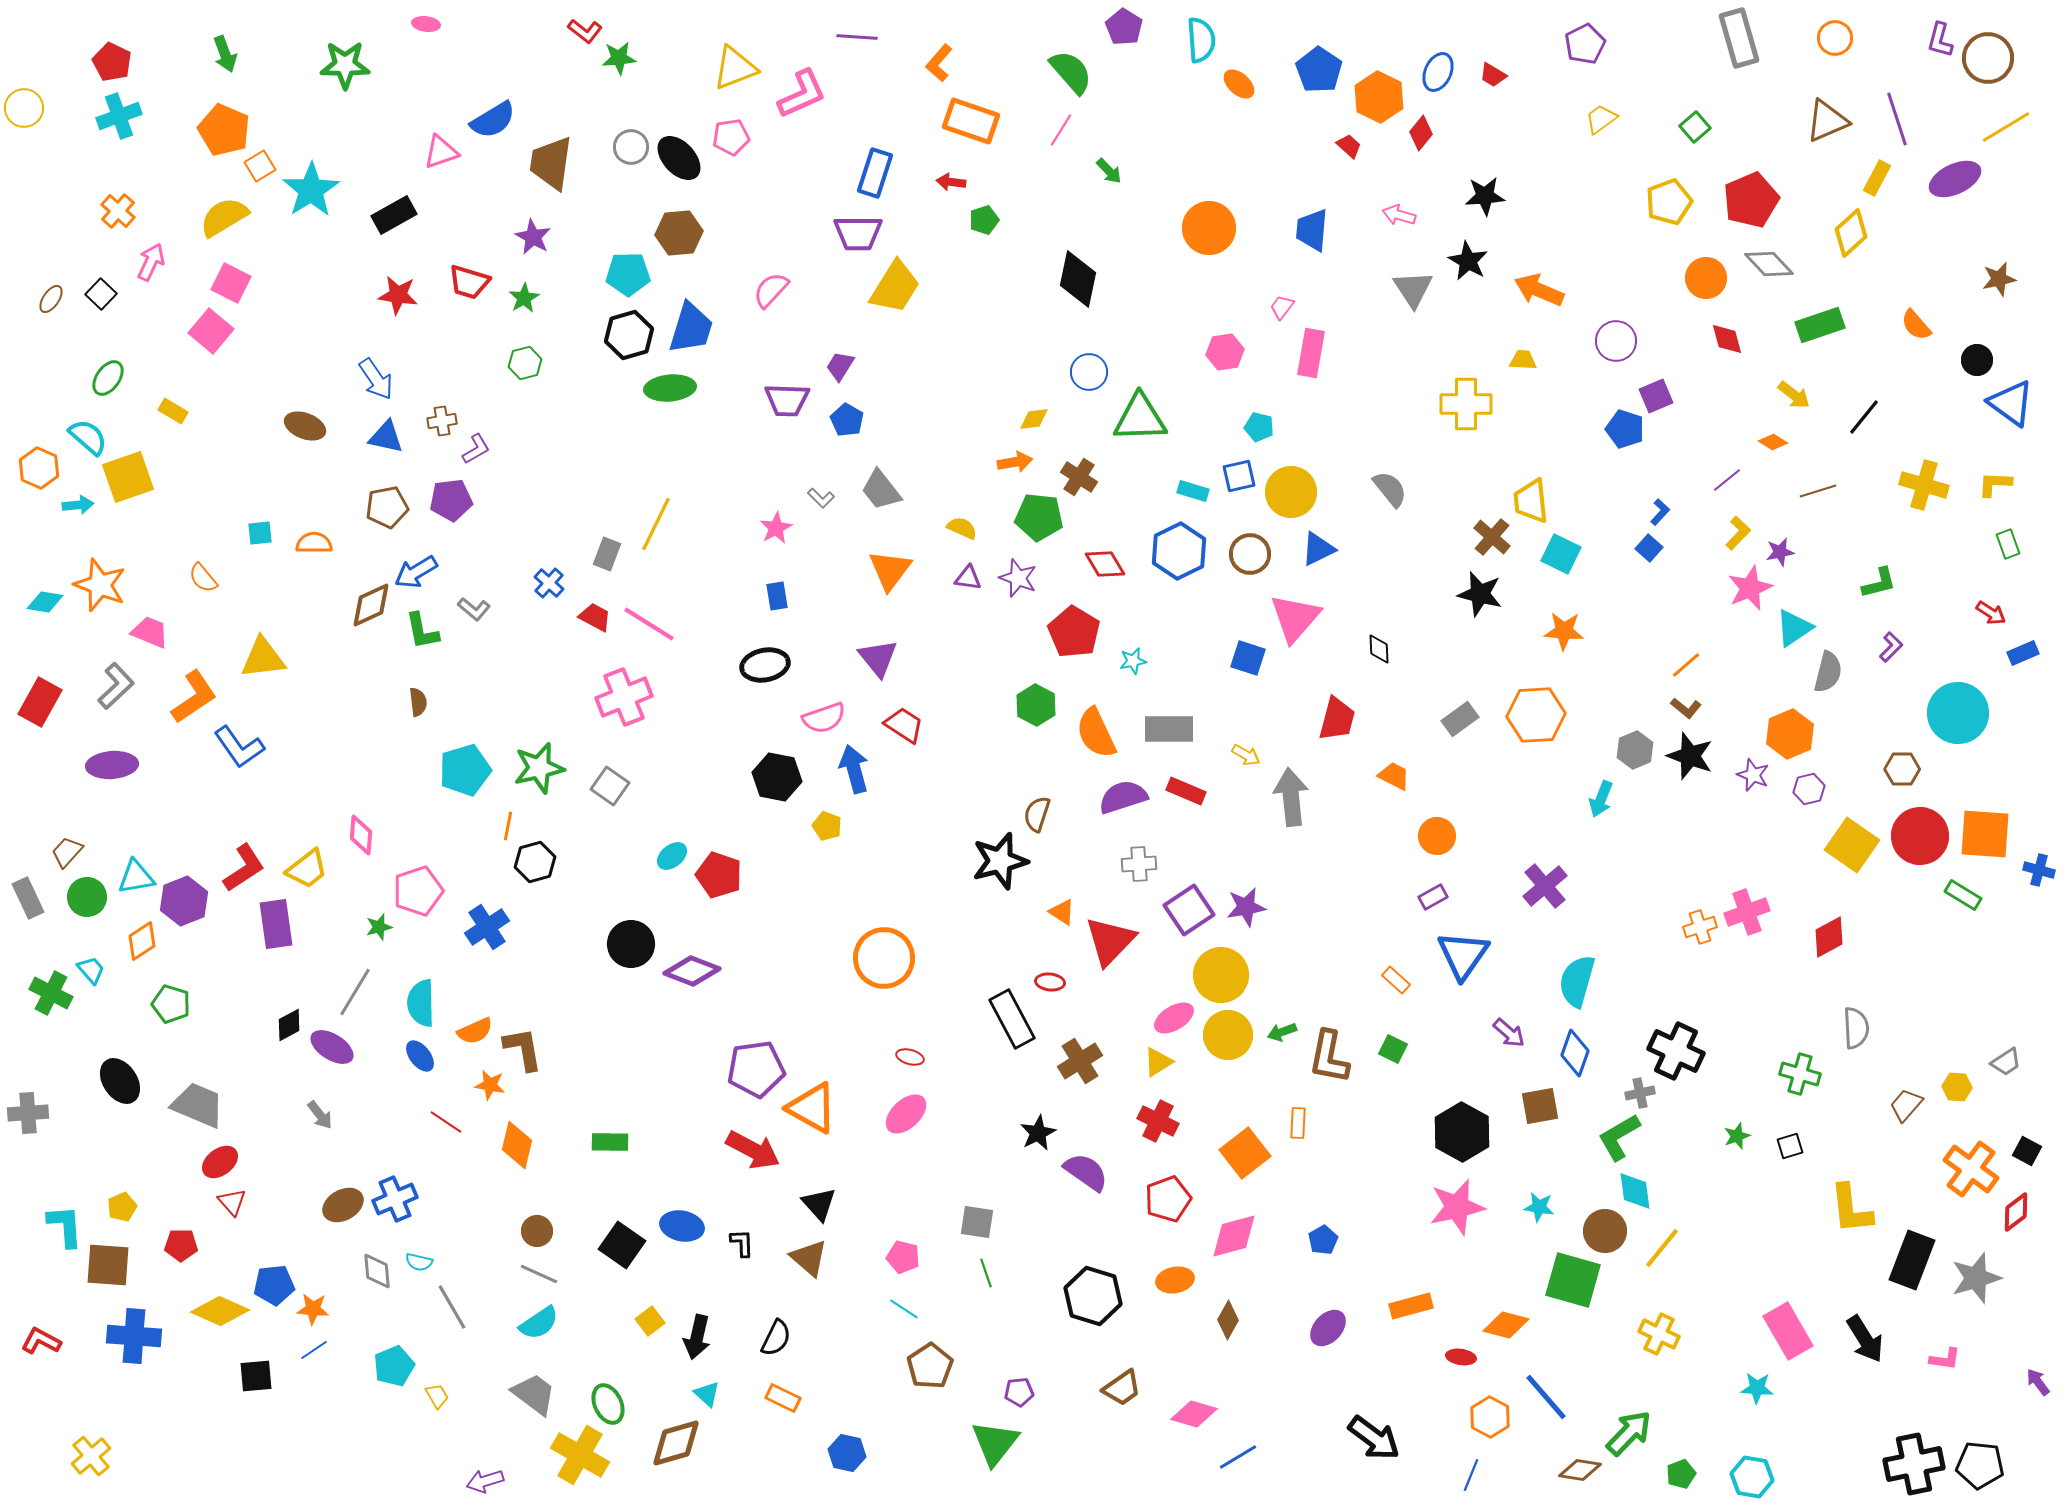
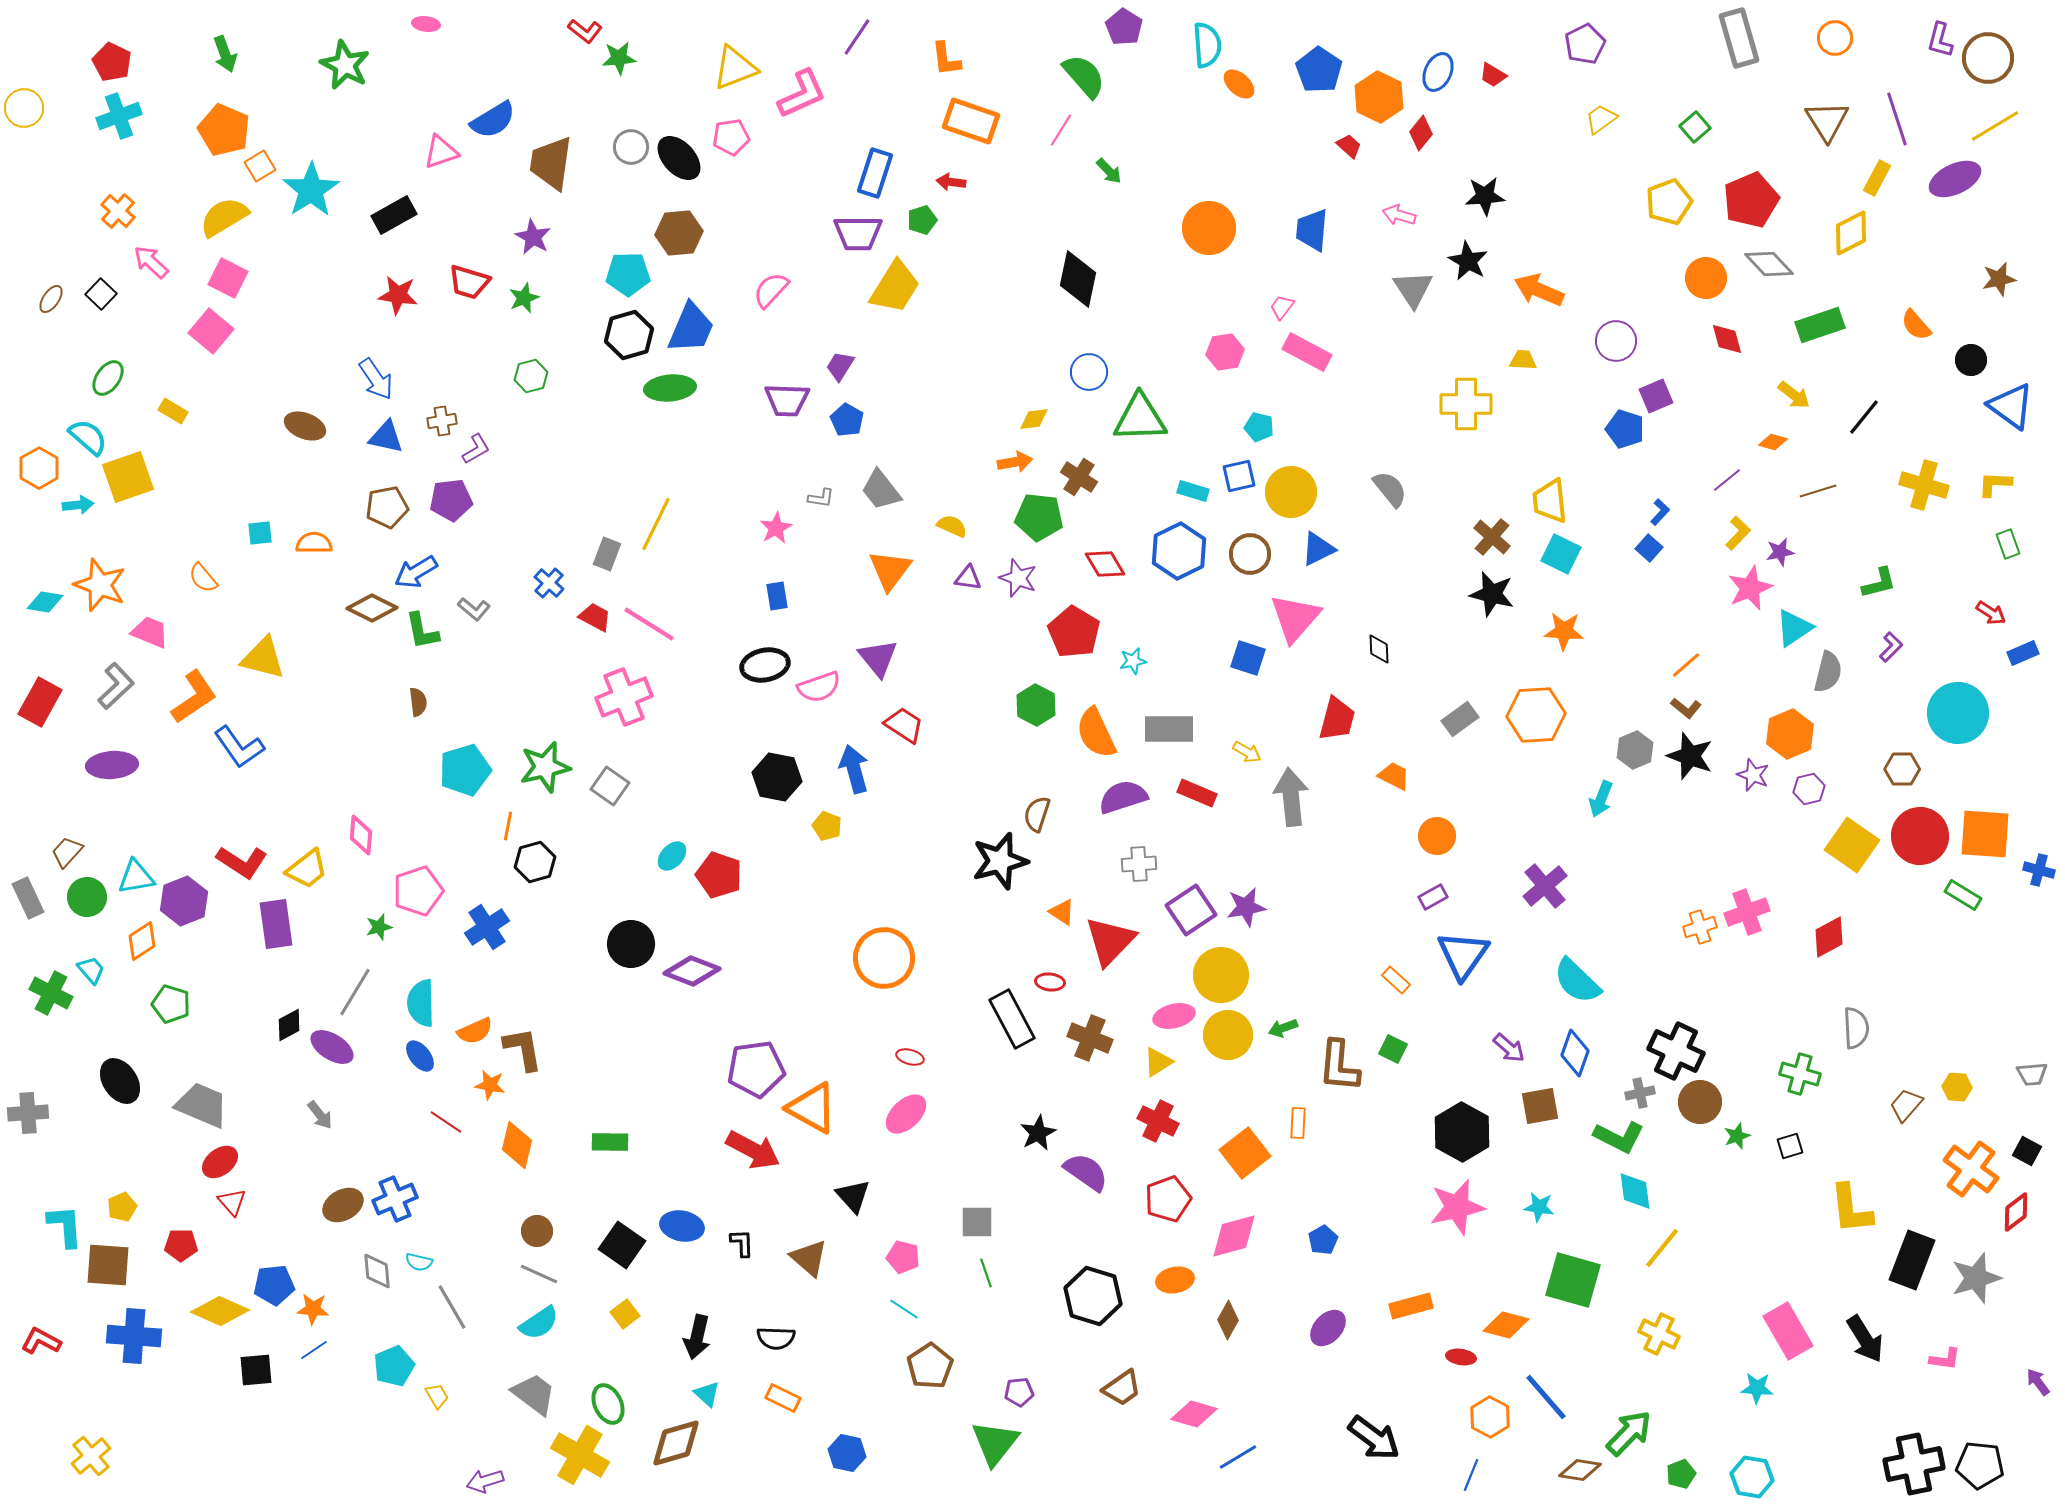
purple line at (857, 37): rotated 60 degrees counterclockwise
cyan semicircle at (1201, 40): moved 6 px right, 5 px down
orange L-shape at (939, 63): moved 7 px right, 4 px up; rotated 48 degrees counterclockwise
green star at (345, 65): rotated 27 degrees clockwise
green semicircle at (1071, 72): moved 13 px right, 4 px down
brown triangle at (1827, 121): rotated 39 degrees counterclockwise
yellow line at (2006, 127): moved 11 px left, 1 px up
green pentagon at (984, 220): moved 62 px left
yellow diamond at (1851, 233): rotated 15 degrees clockwise
pink arrow at (151, 262): rotated 72 degrees counterclockwise
pink square at (231, 283): moved 3 px left, 5 px up
green star at (524, 298): rotated 8 degrees clockwise
blue trapezoid at (691, 328): rotated 6 degrees clockwise
pink rectangle at (1311, 353): moved 4 px left, 1 px up; rotated 72 degrees counterclockwise
black circle at (1977, 360): moved 6 px left
green hexagon at (525, 363): moved 6 px right, 13 px down
blue triangle at (2011, 403): moved 3 px down
orange diamond at (1773, 442): rotated 16 degrees counterclockwise
orange hexagon at (39, 468): rotated 6 degrees clockwise
gray L-shape at (821, 498): rotated 36 degrees counterclockwise
yellow trapezoid at (1531, 501): moved 19 px right
yellow semicircle at (962, 528): moved 10 px left, 2 px up
black star at (1480, 594): moved 12 px right
brown diamond at (371, 605): moved 1 px right, 3 px down; rotated 51 degrees clockwise
yellow triangle at (263, 658): rotated 21 degrees clockwise
pink semicircle at (824, 718): moved 5 px left, 31 px up
yellow arrow at (1246, 755): moved 1 px right, 3 px up
green star at (539, 768): moved 6 px right, 1 px up
red rectangle at (1186, 791): moved 11 px right, 2 px down
cyan ellipse at (672, 856): rotated 8 degrees counterclockwise
red L-shape at (244, 868): moved 2 px left, 6 px up; rotated 66 degrees clockwise
purple square at (1189, 910): moved 2 px right
cyan semicircle at (1577, 981): rotated 62 degrees counterclockwise
pink ellipse at (1174, 1018): moved 2 px up; rotated 18 degrees clockwise
green arrow at (1282, 1032): moved 1 px right, 4 px up
purple arrow at (1509, 1033): moved 15 px down
brown L-shape at (1329, 1057): moved 10 px right, 9 px down; rotated 6 degrees counterclockwise
brown cross at (1080, 1061): moved 10 px right, 23 px up; rotated 36 degrees counterclockwise
gray trapezoid at (2006, 1062): moved 26 px right, 12 px down; rotated 28 degrees clockwise
gray trapezoid at (198, 1105): moved 4 px right
green L-shape at (1619, 1137): rotated 123 degrees counterclockwise
black triangle at (819, 1204): moved 34 px right, 8 px up
gray square at (977, 1222): rotated 9 degrees counterclockwise
brown circle at (1605, 1231): moved 95 px right, 129 px up
yellow square at (650, 1321): moved 25 px left, 7 px up
black semicircle at (776, 1338): rotated 66 degrees clockwise
black square at (256, 1376): moved 6 px up
